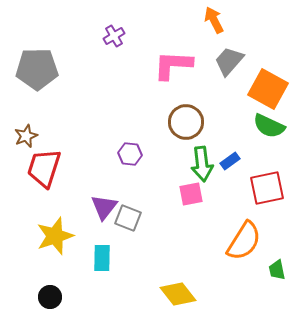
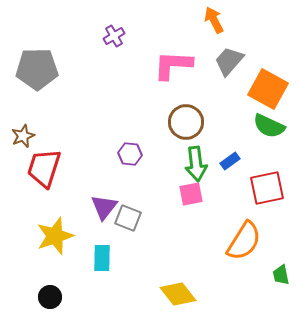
brown star: moved 3 px left
green arrow: moved 6 px left
green trapezoid: moved 4 px right, 5 px down
